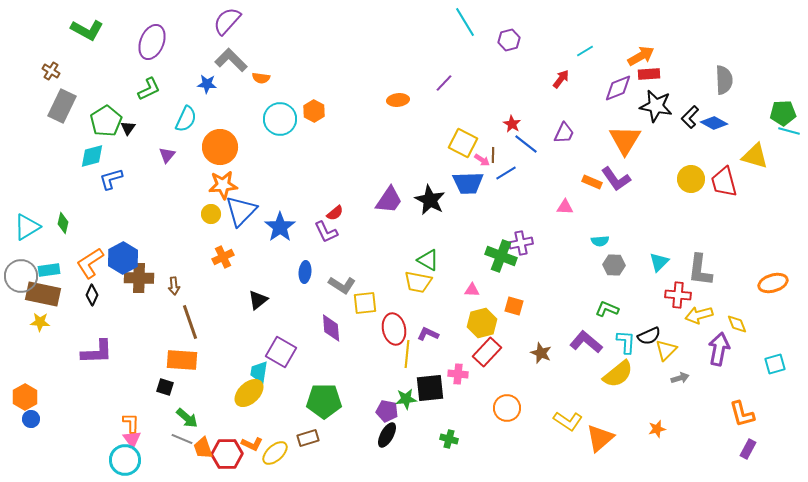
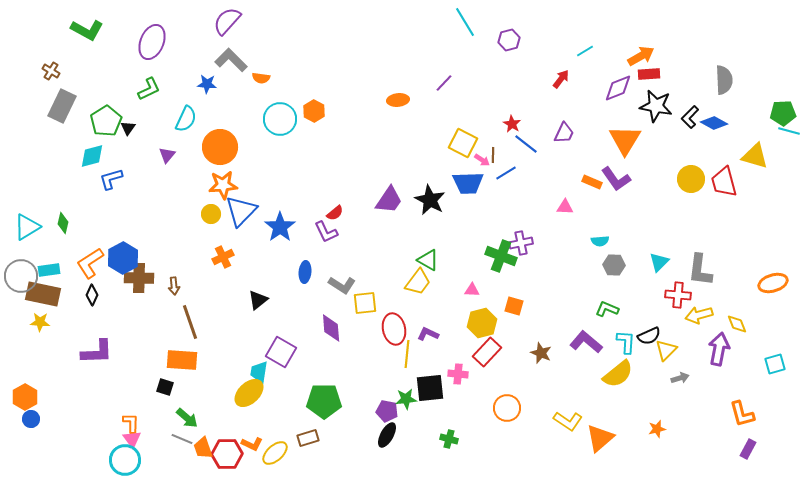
yellow trapezoid at (418, 282): rotated 64 degrees counterclockwise
